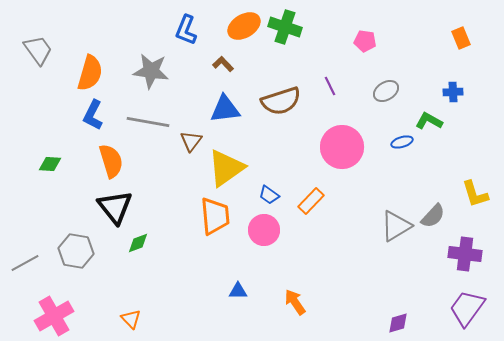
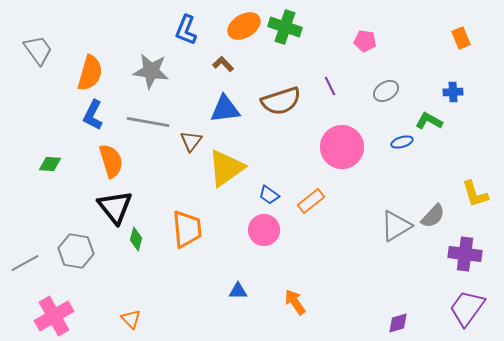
orange rectangle at (311, 201): rotated 8 degrees clockwise
orange trapezoid at (215, 216): moved 28 px left, 13 px down
green diamond at (138, 243): moved 2 px left, 4 px up; rotated 55 degrees counterclockwise
